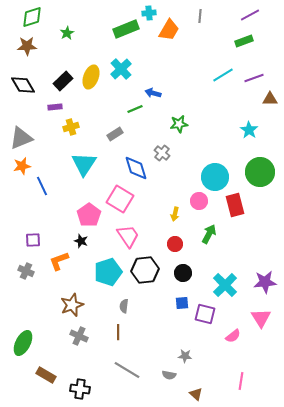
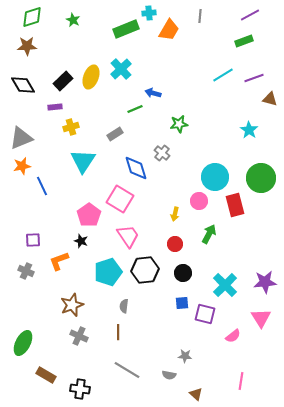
green star at (67, 33): moved 6 px right, 13 px up; rotated 16 degrees counterclockwise
brown triangle at (270, 99): rotated 14 degrees clockwise
cyan triangle at (84, 164): moved 1 px left, 3 px up
green circle at (260, 172): moved 1 px right, 6 px down
